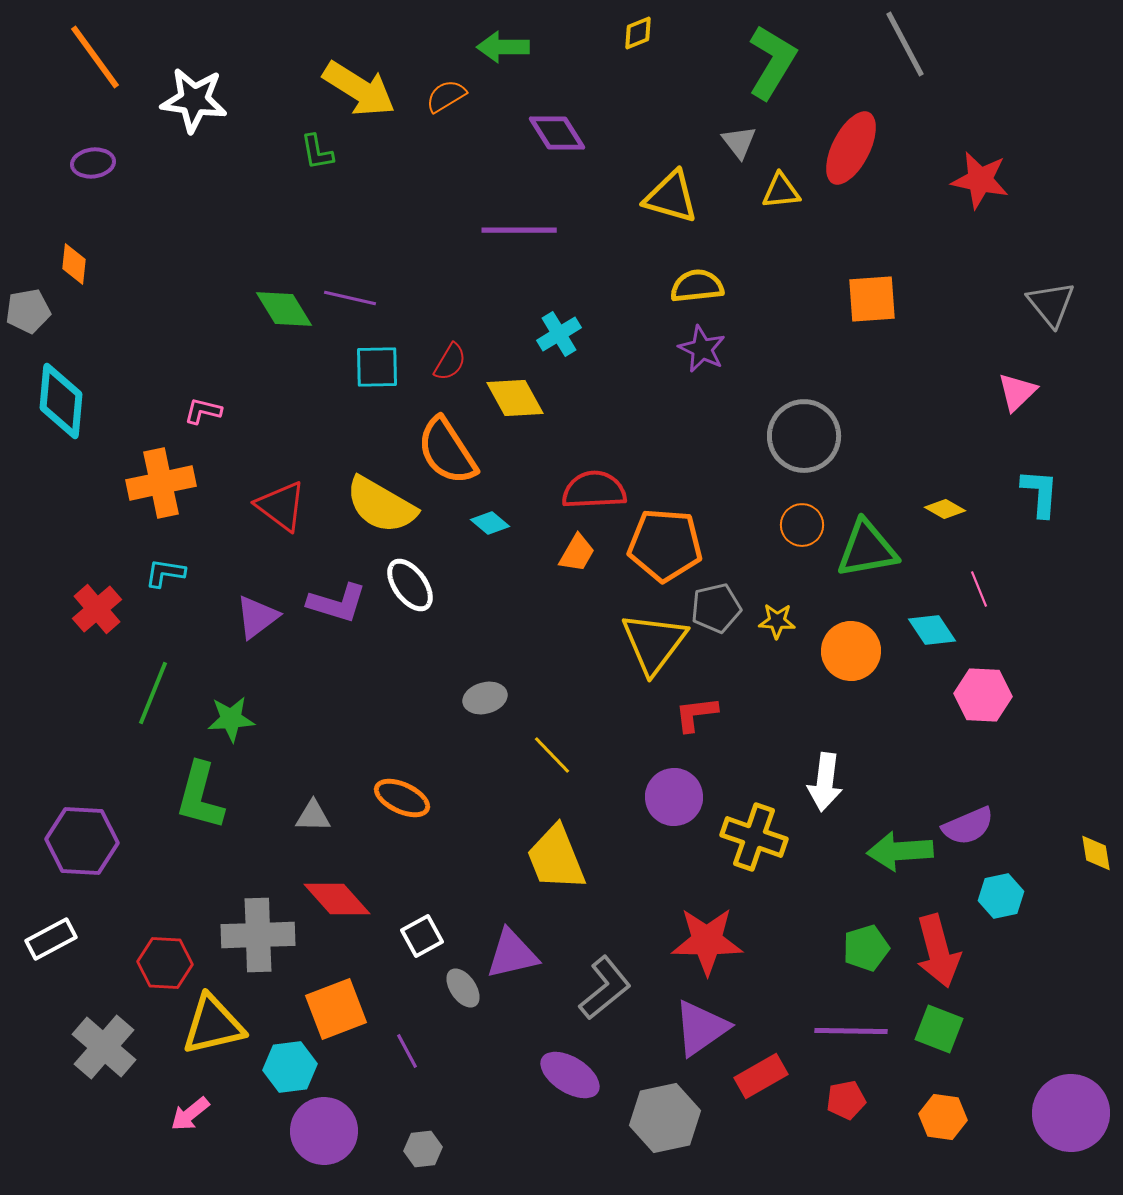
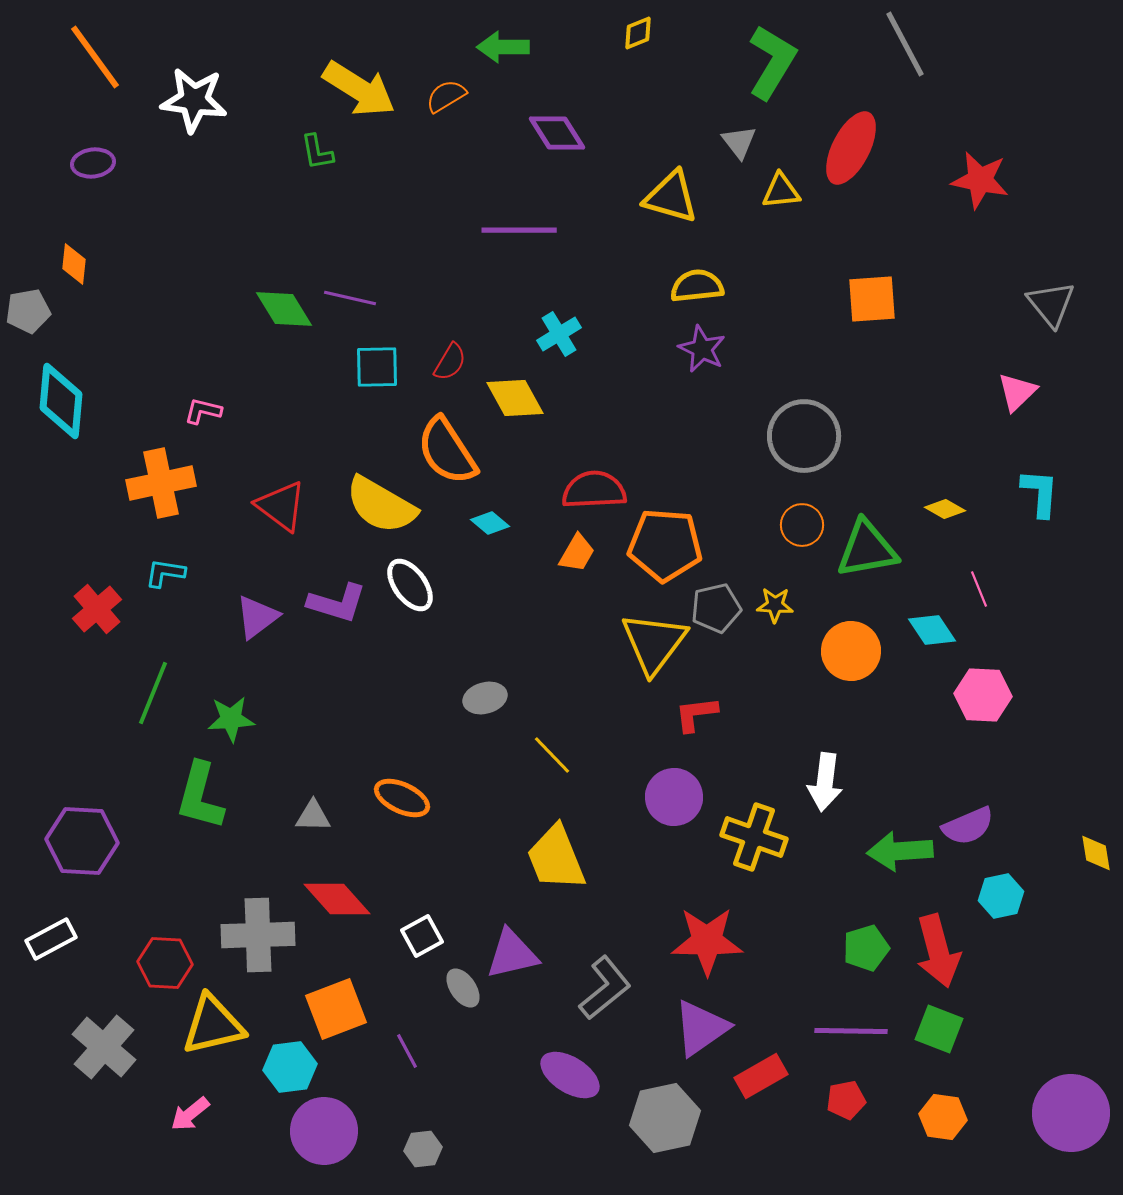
yellow star at (777, 621): moved 2 px left, 16 px up
